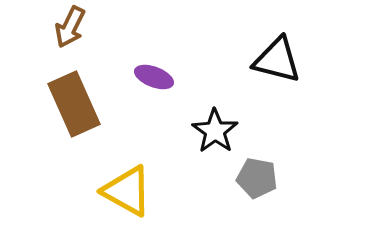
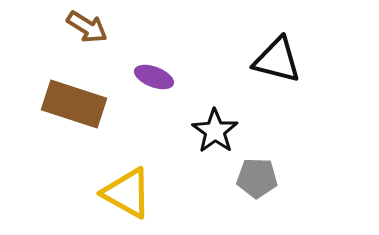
brown arrow: moved 17 px right; rotated 84 degrees counterclockwise
brown rectangle: rotated 48 degrees counterclockwise
gray pentagon: rotated 9 degrees counterclockwise
yellow triangle: moved 2 px down
